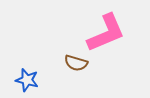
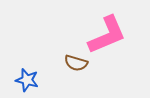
pink L-shape: moved 1 px right, 2 px down
